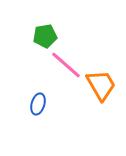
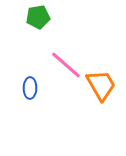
green pentagon: moved 7 px left, 19 px up
blue ellipse: moved 8 px left, 16 px up; rotated 15 degrees counterclockwise
